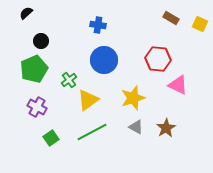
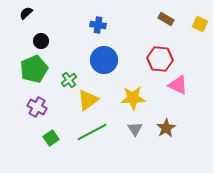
brown rectangle: moved 5 px left, 1 px down
red hexagon: moved 2 px right
yellow star: rotated 15 degrees clockwise
gray triangle: moved 1 px left, 2 px down; rotated 28 degrees clockwise
